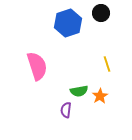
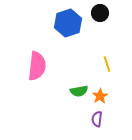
black circle: moved 1 px left
pink semicircle: rotated 24 degrees clockwise
purple semicircle: moved 31 px right, 9 px down
